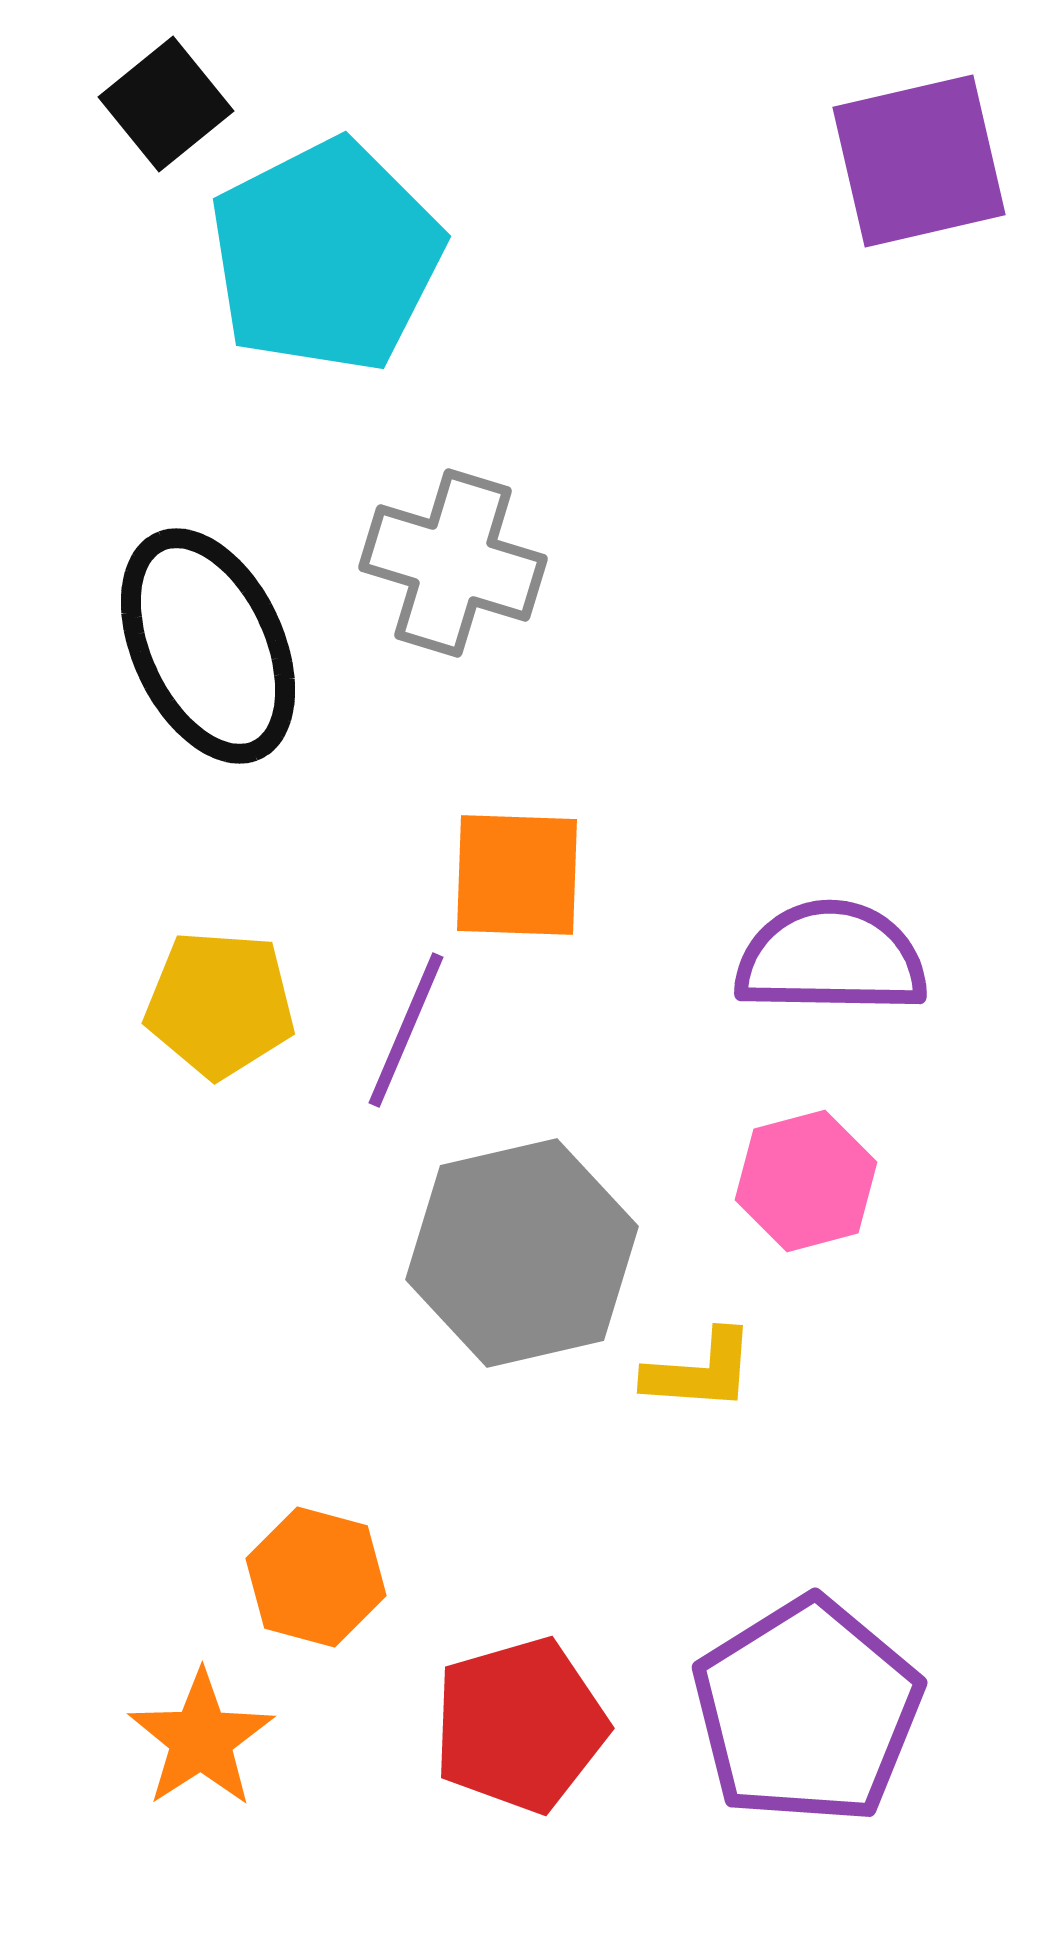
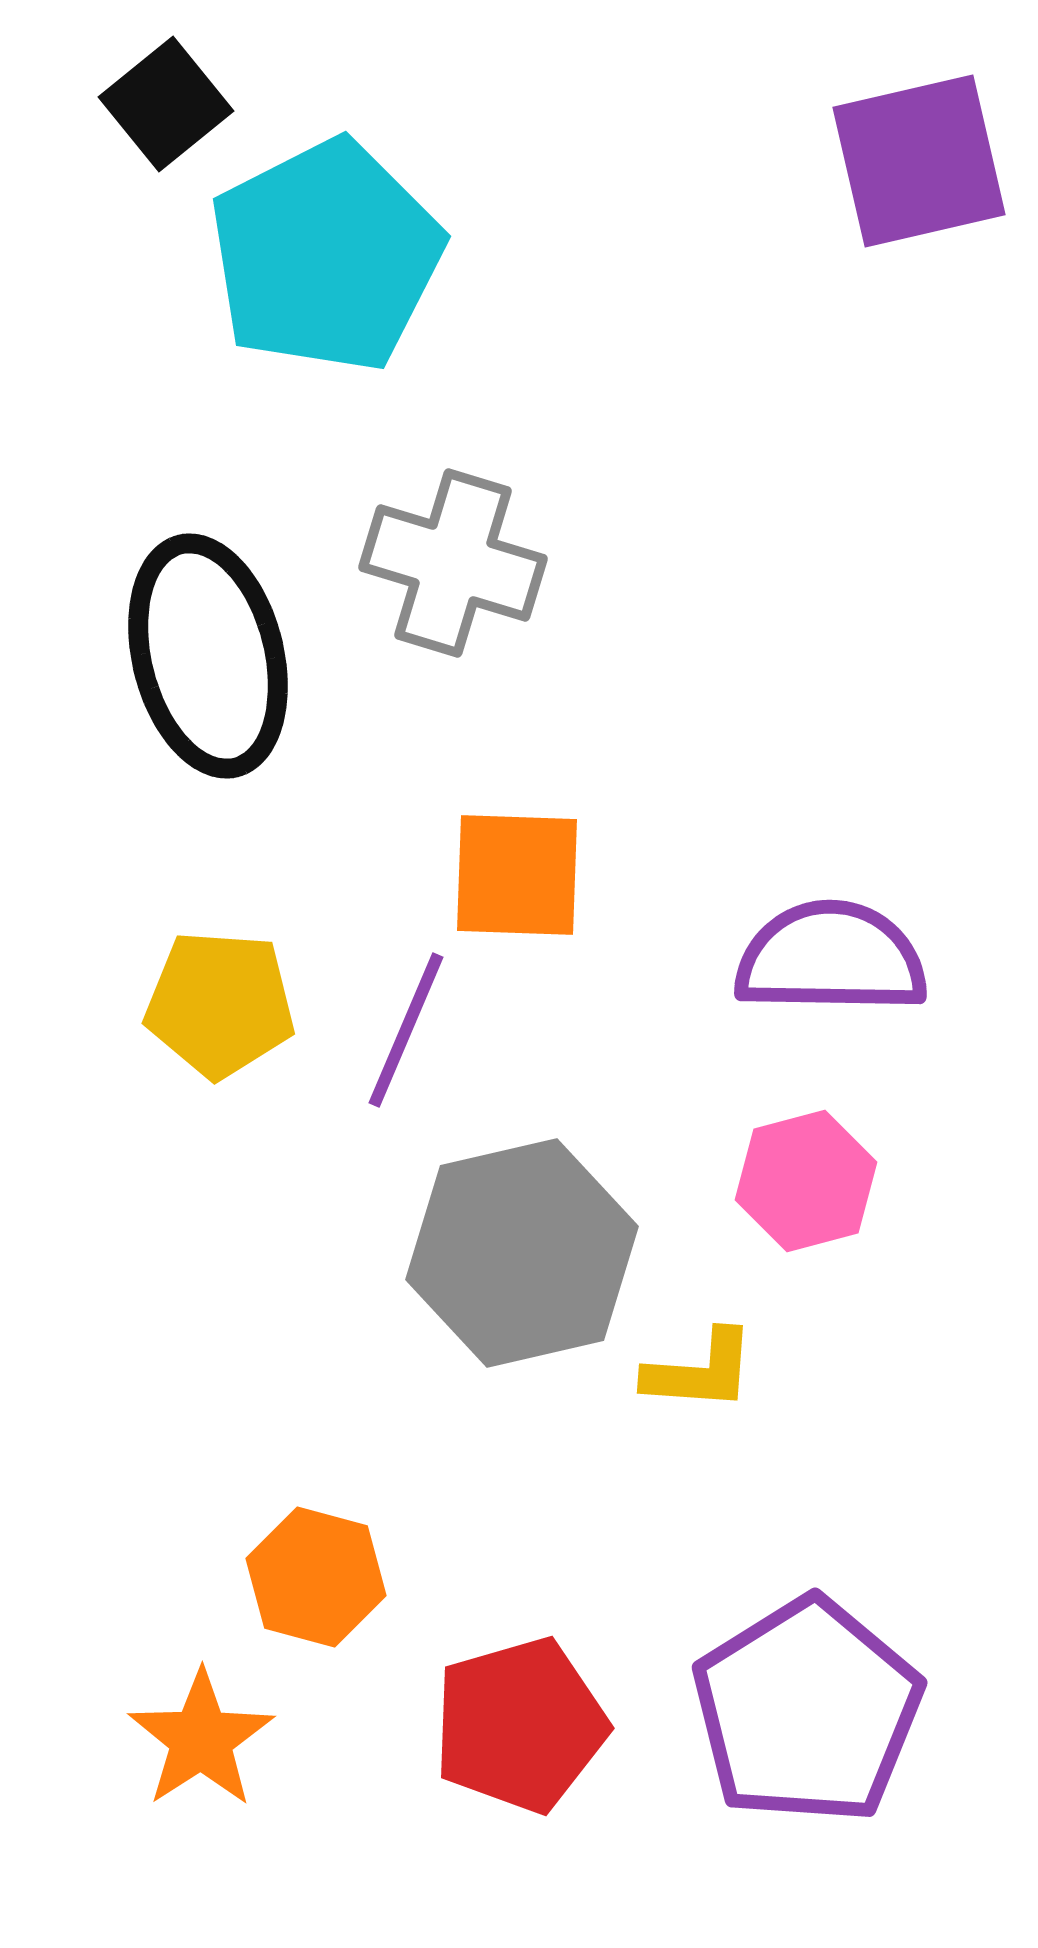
black ellipse: moved 10 px down; rotated 11 degrees clockwise
